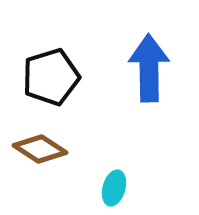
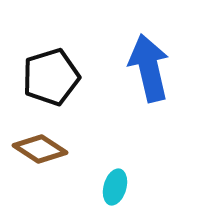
blue arrow: rotated 12 degrees counterclockwise
cyan ellipse: moved 1 px right, 1 px up
